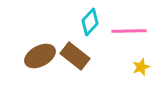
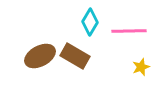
cyan diamond: rotated 12 degrees counterclockwise
brown rectangle: rotated 8 degrees counterclockwise
